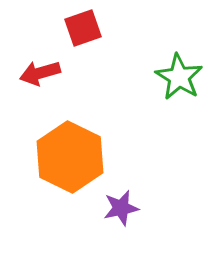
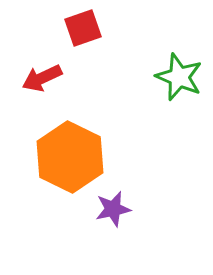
red arrow: moved 2 px right, 5 px down; rotated 9 degrees counterclockwise
green star: rotated 9 degrees counterclockwise
purple star: moved 8 px left, 1 px down
